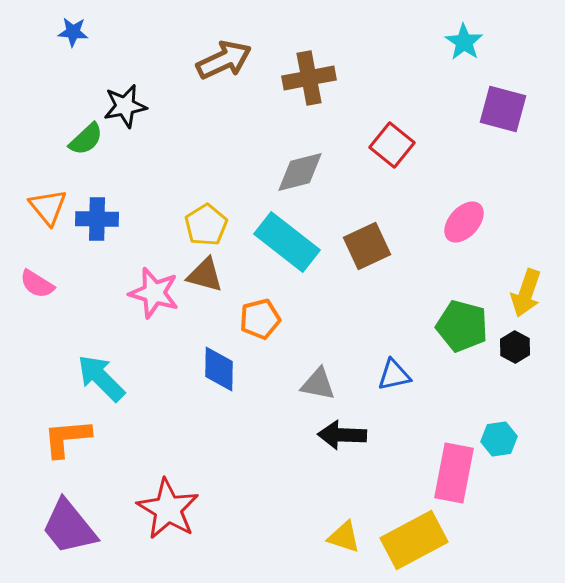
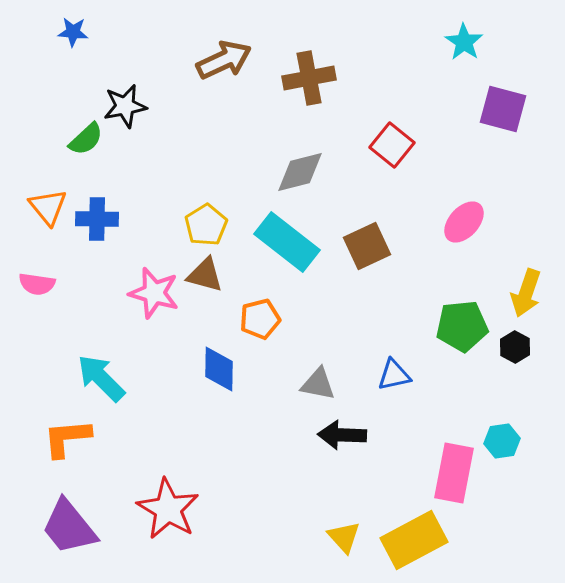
pink semicircle: rotated 24 degrees counterclockwise
green pentagon: rotated 21 degrees counterclockwise
cyan hexagon: moved 3 px right, 2 px down
yellow triangle: rotated 30 degrees clockwise
